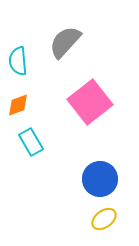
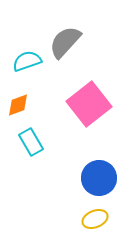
cyan semicircle: moved 9 px right; rotated 76 degrees clockwise
pink square: moved 1 px left, 2 px down
blue circle: moved 1 px left, 1 px up
yellow ellipse: moved 9 px left; rotated 15 degrees clockwise
